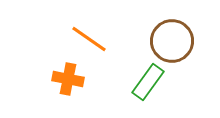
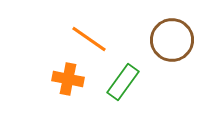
brown circle: moved 1 px up
green rectangle: moved 25 px left
